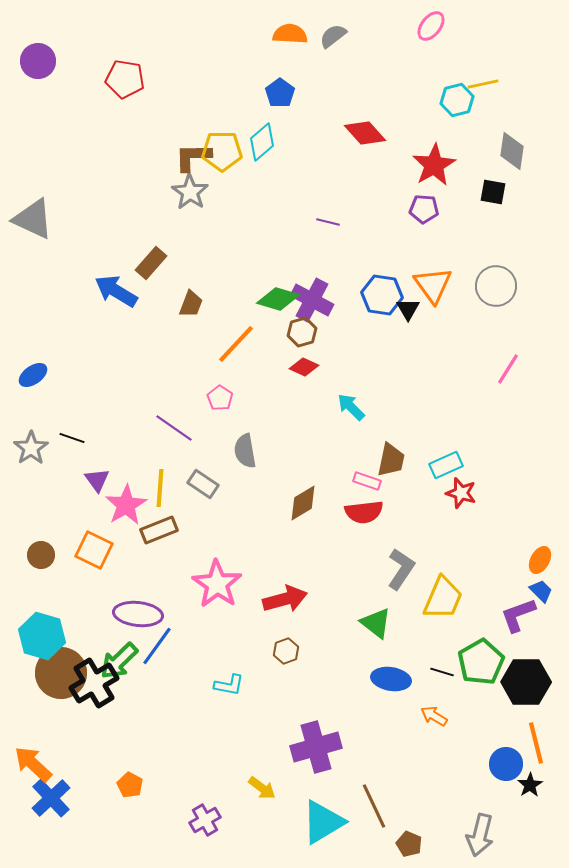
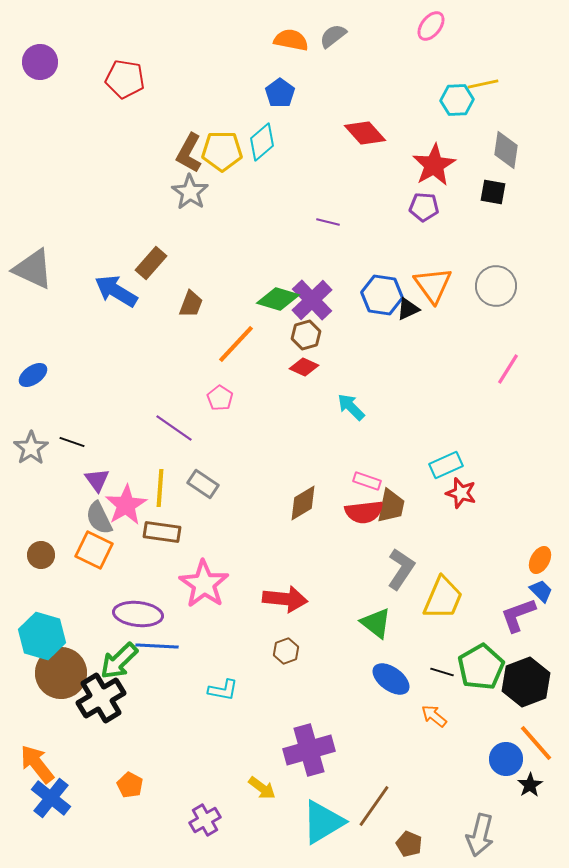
orange semicircle at (290, 34): moved 1 px right, 6 px down; rotated 8 degrees clockwise
purple circle at (38, 61): moved 2 px right, 1 px down
cyan hexagon at (457, 100): rotated 12 degrees clockwise
gray diamond at (512, 151): moved 6 px left, 1 px up
brown L-shape at (193, 157): moved 4 px left, 4 px up; rotated 60 degrees counterclockwise
purple pentagon at (424, 209): moved 2 px up
gray triangle at (33, 219): moved 50 px down
purple cross at (312, 300): rotated 18 degrees clockwise
black triangle at (408, 309): rotated 35 degrees clockwise
brown hexagon at (302, 332): moved 4 px right, 3 px down
black line at (72, 438): moved 4 px down
gray semicircle at (245, 451): moved 146 px left, 67 px down; rotated 16 degrees counterclockwise
brown trapezoid at (391, 460): moved 46 px down
brown rectangle at (159, 530): moved 3 px right, 2 px down; rotated 30 degrees clockwise
pink star at (217, 584): moved 13 px left
red arrow at (285, 599): rotated 21 degrees clockwise
blue line at (157, 646): rotated 57 degrees clockwise
green pentagon at (481, 662): moved 5 px down
blue ellipse at (391, 679): rotated 27 degrees clockwise
black hexagon at (526, 682): rotated 21 degrees counterclockwise
black cross at (94, 683): moved 7 px right, 15 px down
cyan L-shape at (229, 685): moved 6 px left, 5 px down
orange arrow at (434, 716): rotated 8 degrees clockwise
orange line at (536, 743): rotated 27 degrees counterclockwise
purple cross at (316, 747): moved 7 px left, 3 px down
orange arrow at (33, 764): moved 4 px right; rotated 9 degrees clockwise
blue circle at (506, 764): moved 5 px up
blue cross at (51, 798): rotated 9 degrees counterclockwise
brown line at (374, 806): rotated 60 degrees clockwise
